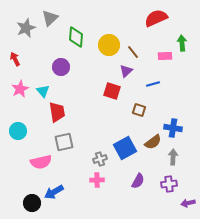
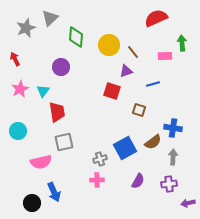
purple triangle: rotated 24 degrees clockwise
cyan triangle: rotated 16 degrees clockwise
blue arrow: rotated 84 degrees counterclockwise
